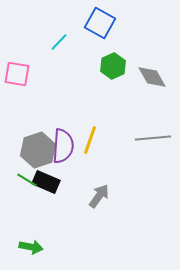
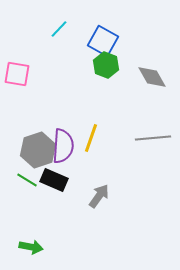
blue square: moved 3 px right, 18 px down
cyan line: moved 13 px up
green hexagon: moved 7 px left, 1 px up; rotated 15 degrees counterclockwise
yellow line: moved 1 px right, 2 px up
black rectangle: moved 8 px right, 2 px up
